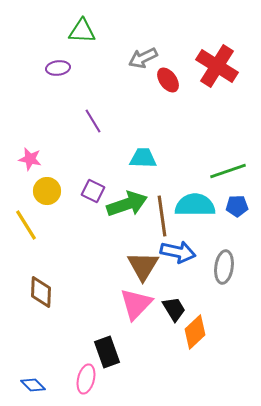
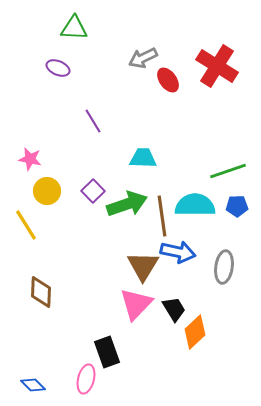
green triangle: moved 8 px left, 3 px up
purple ellipse: rotated 30 degrees clockwise
purple square: rotated 20 degrees clockwise
